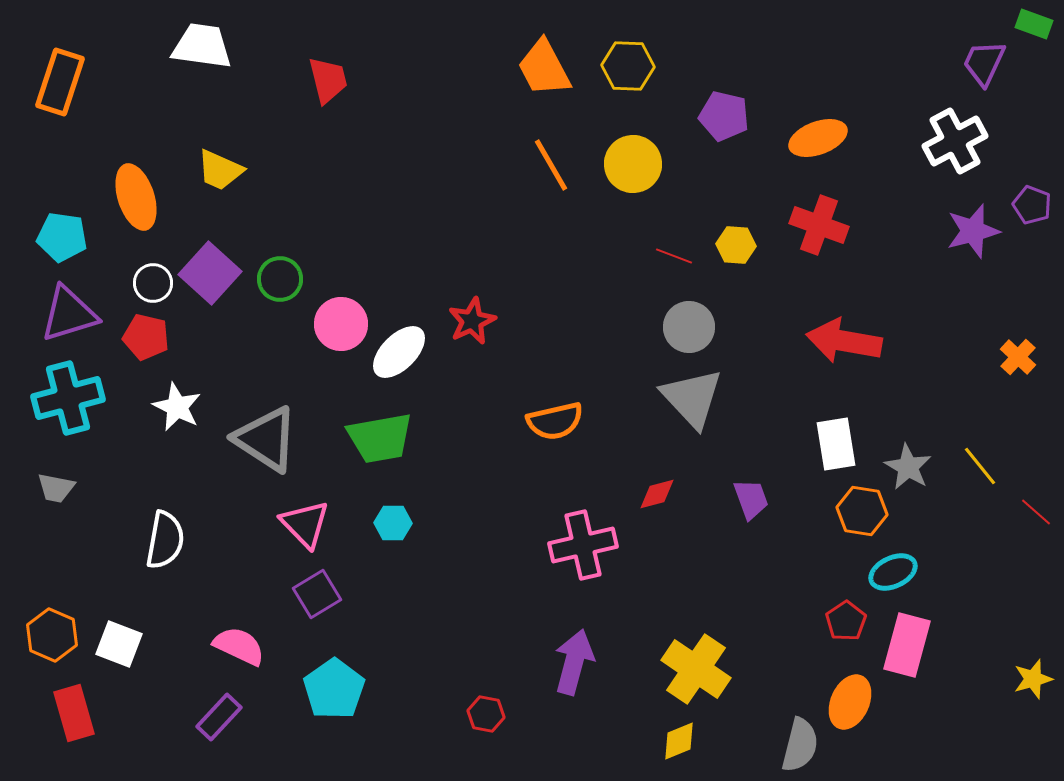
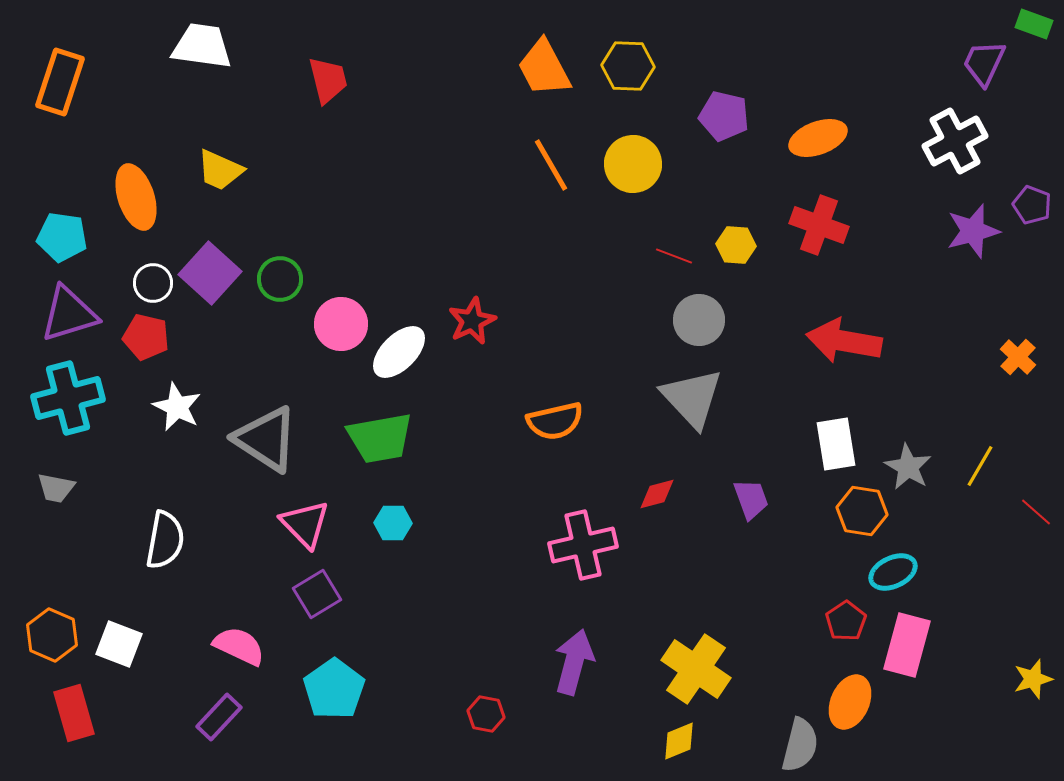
gray circle at (689, 327): moved 10 px right, 7 px up
yellow line at (980, 466): rotated 69 degrees clockwise
